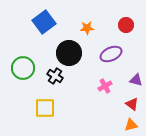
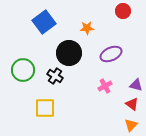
red circle: moved 3 px left, 14 px up
green circle: moved 2 px down
purple triangle: moved 5 px down
orange triangle: rotated 32 degrees counterclockwise
